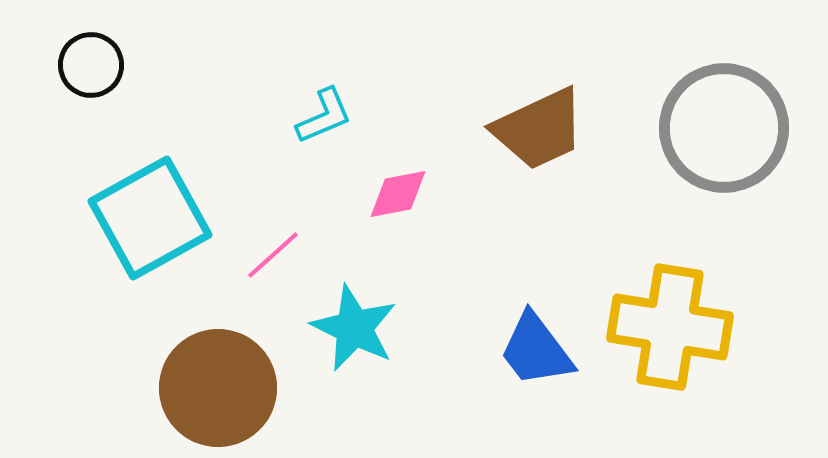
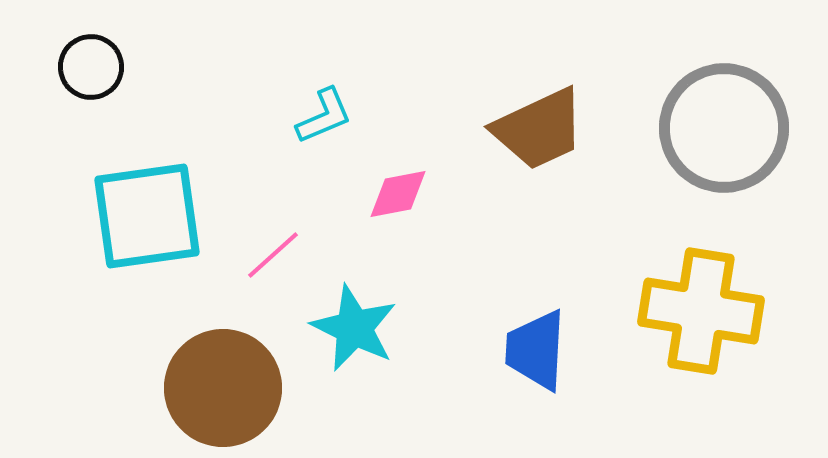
black circle: moved 2 px down
cyan square: moved 3 px left, 2 px up; rotated 21 degrees clockwise
yellow cross: moved 31 px right, 16 px up
blue trapezoid: rotated 40 degrees clockwise
brown circle: moved 5 px right
